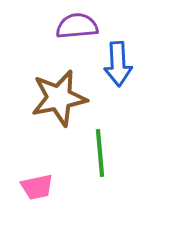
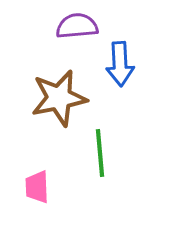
blue arrow: moved 2 px right
pink trapezoid: rotated 100 degrees clockwise
